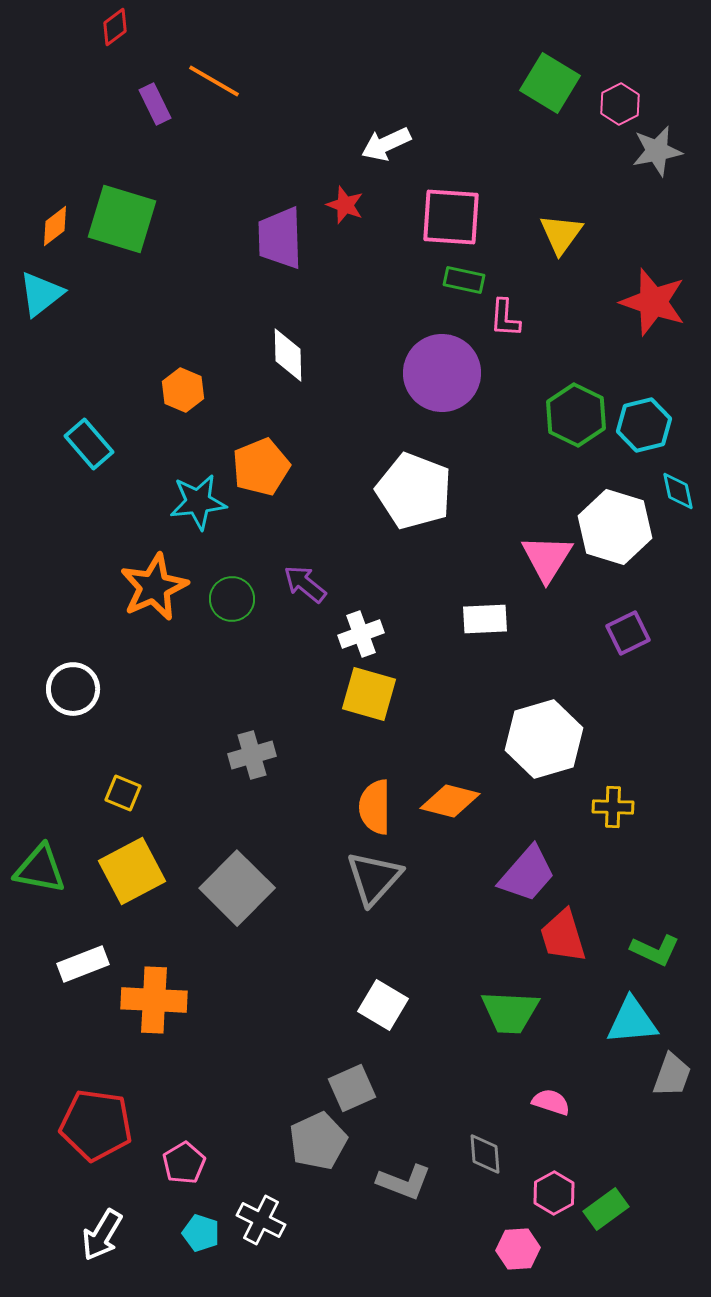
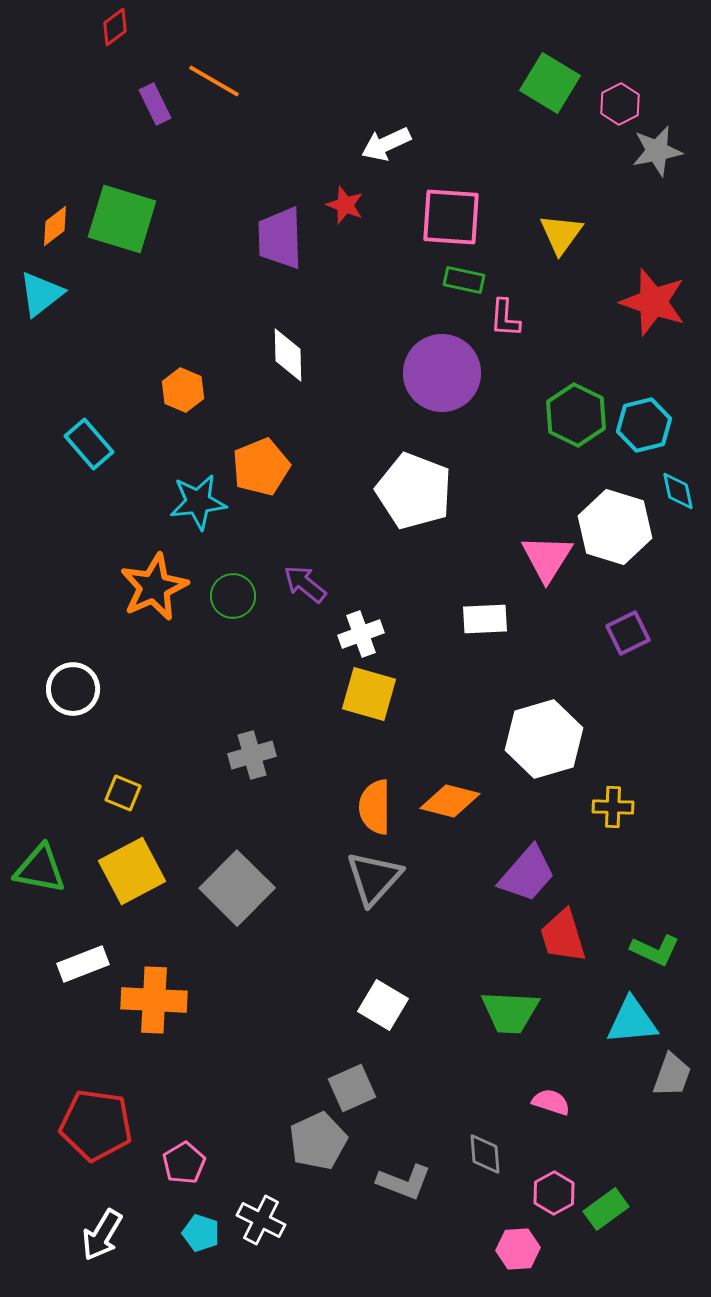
green circle at (232, 599): moved 1 px right, 3 px up
